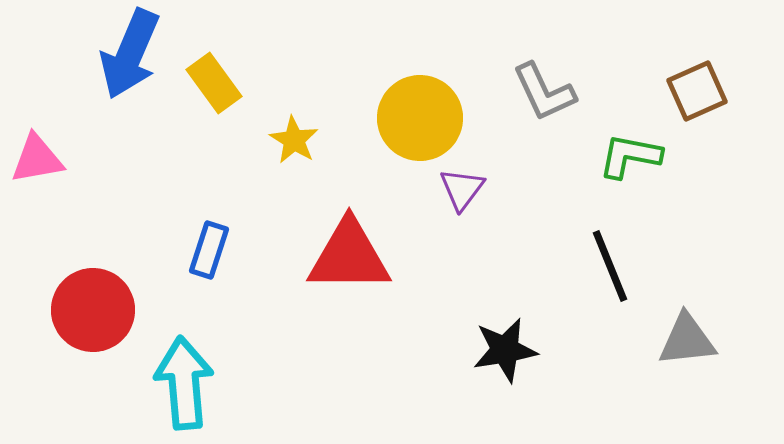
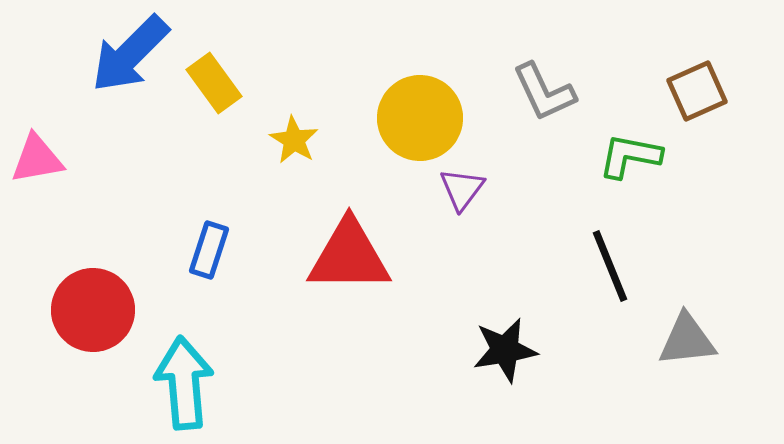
blue arrow: rotated 22 degrees clockwise
